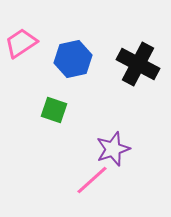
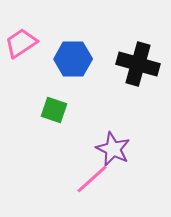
blue hexagon: rotated 12 degrees clockwise
black cross: rotated 12 degrees counterclockwise
purple star: rotated 28 degrees counterclockwise
pink line: moved 1 px up
